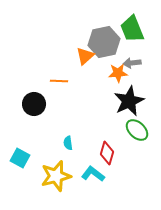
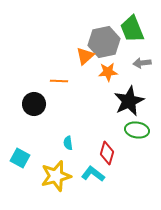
gray arrow: moved 10 px right
orange star: moved 10 px left, 1 px up
green ellipse: rotated 35 degrees counterclockwise
